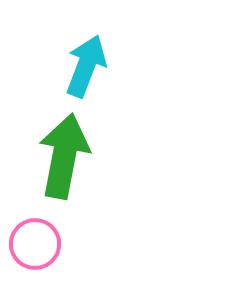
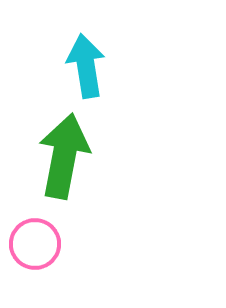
cyan arrow: rotated 30 degrees counterclockwise
